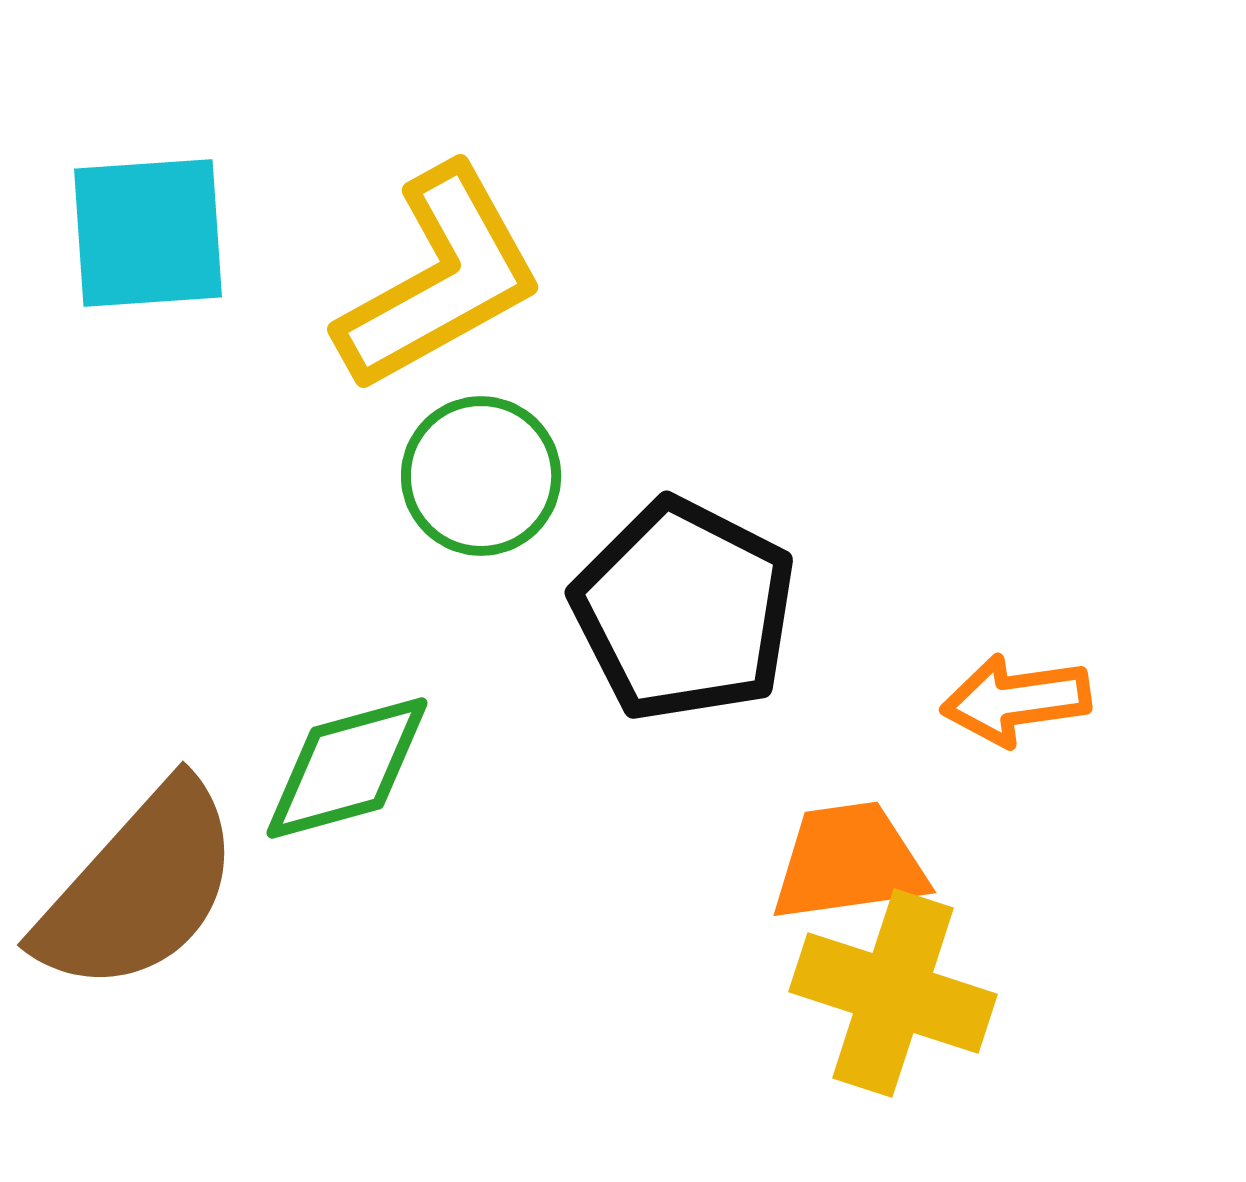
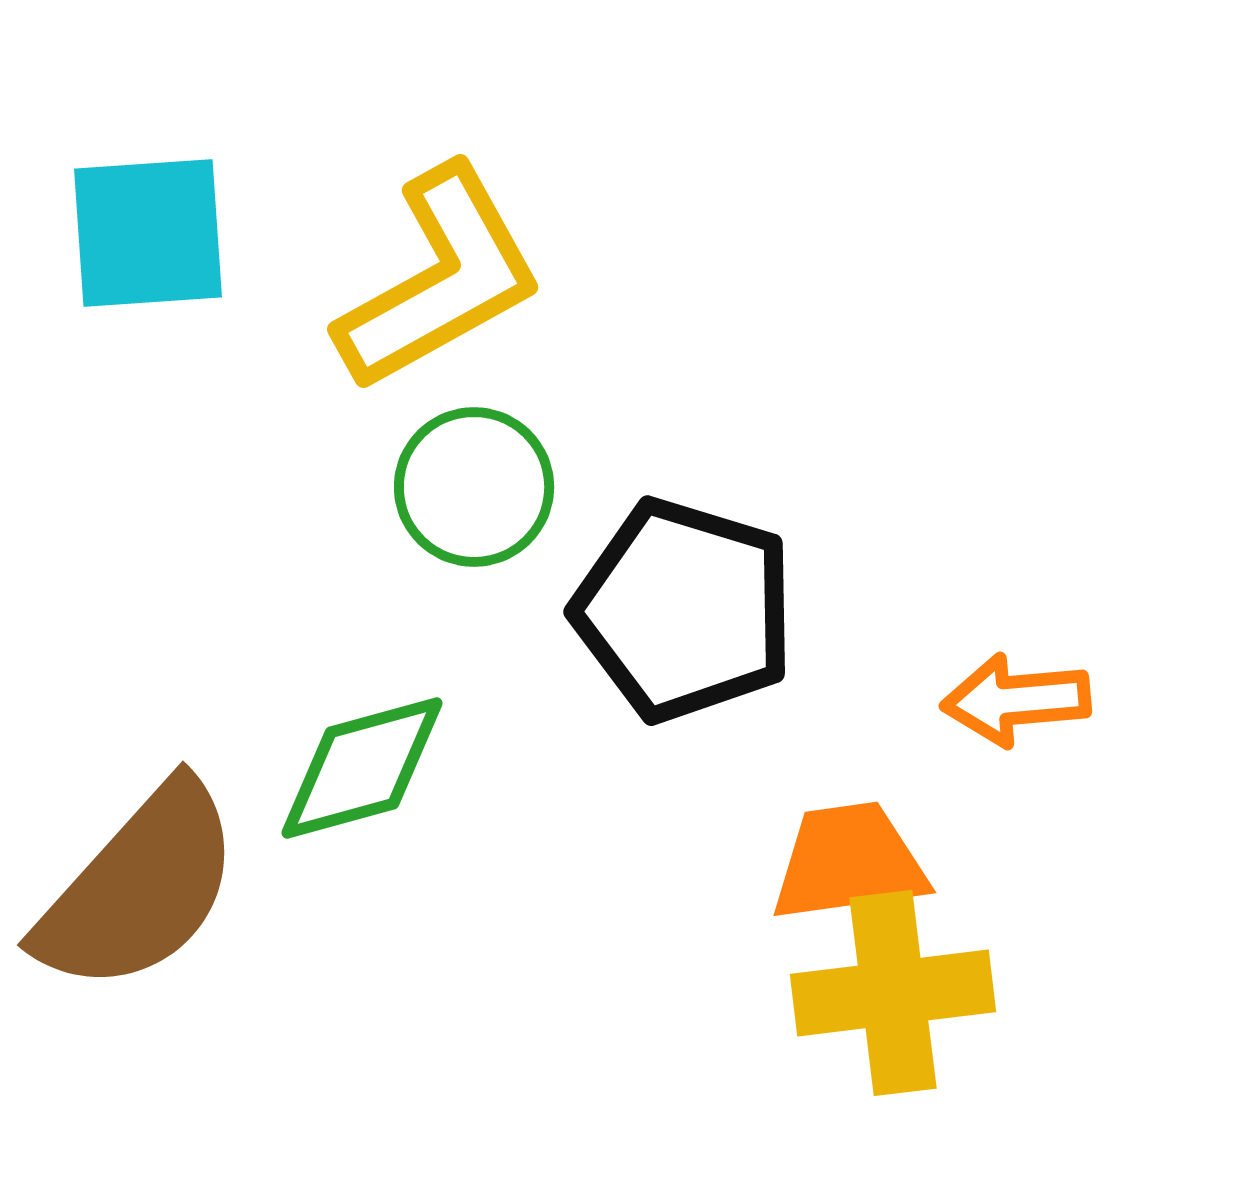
green circle: moved 7 px left, 11 px down
black pentagon: rotated 10 degrees counterclockwise
orange arrow: rotated 3 degrees clockwise
green diamond: moved 15 px right
yellow cross: rotated 25 degrees counterclockwise
